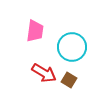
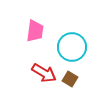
brown square: moved 1 px right, 1 px up
